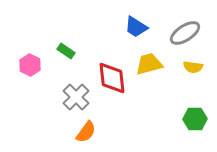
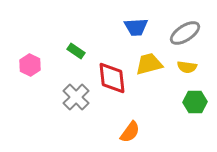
blue trapezoid: rotated 35 degrees counterclockwise
green rectangle: moved 10 px right
yellow semicircle: moved 6 px left
green hexagon: moved 17 px up
orange semicircle: moved 44 px right
